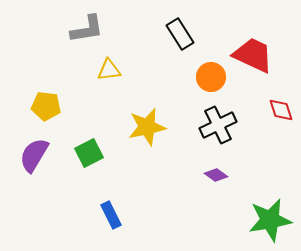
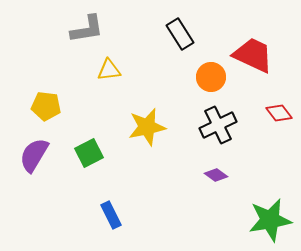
red diamond: moved 2 px left, 3 px down; rotated 20 degrees counterclockwise
